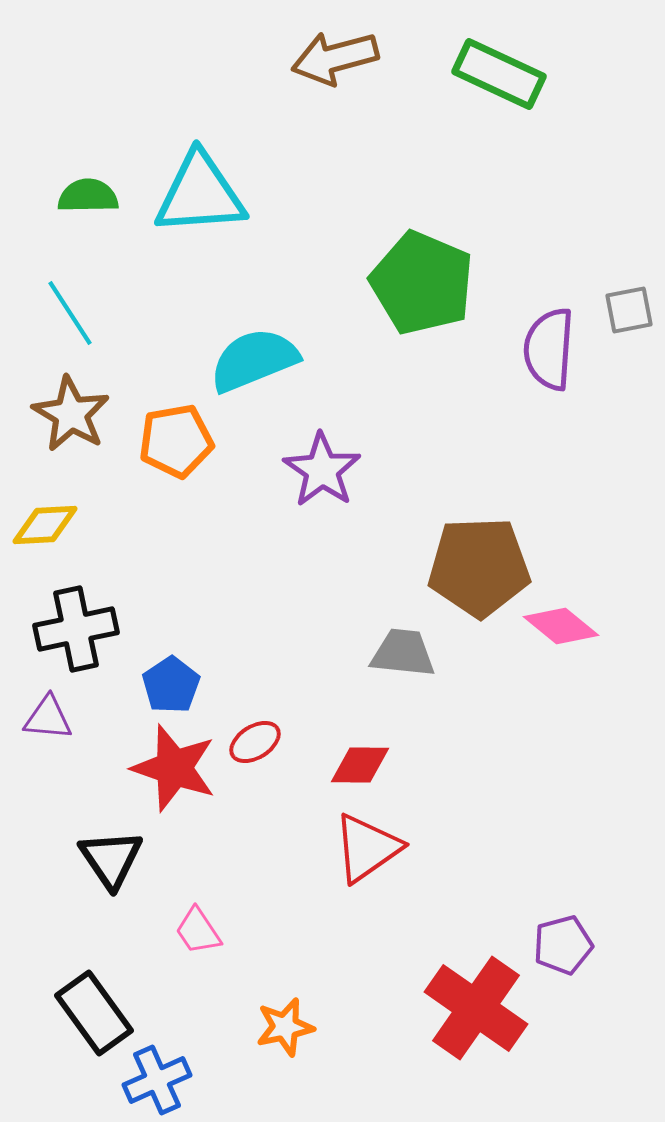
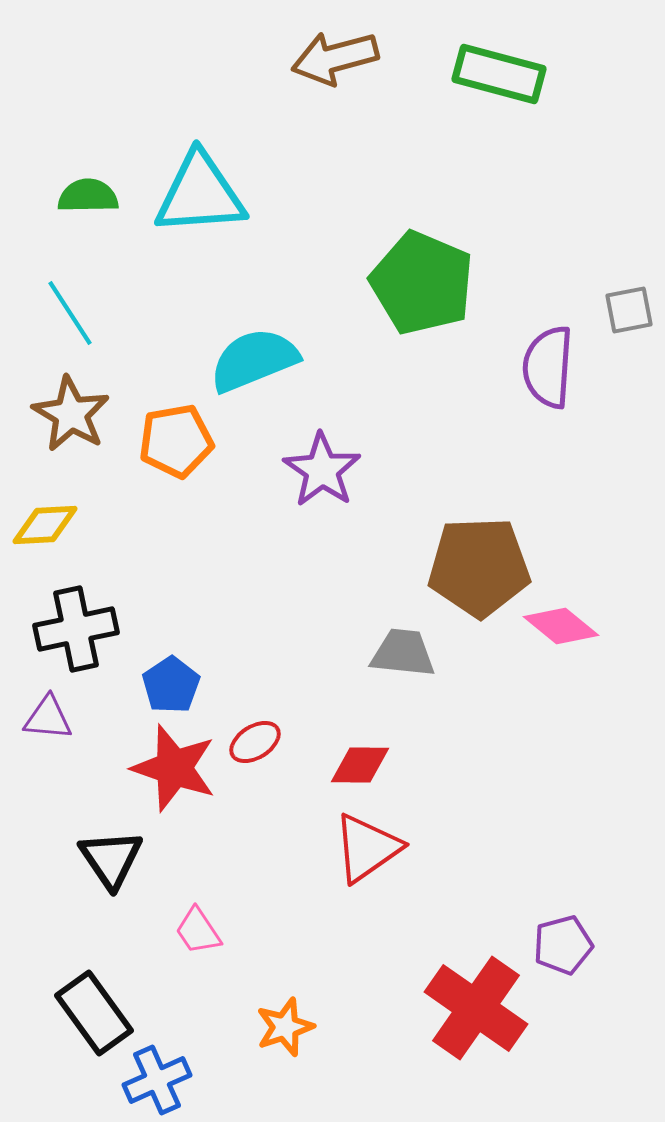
green rectangle: rotated 10 degrees counterclockwise
purple semicircle: moved 1 px left, 18 px down
orange star: rotated 6 degrees counterclockwise
